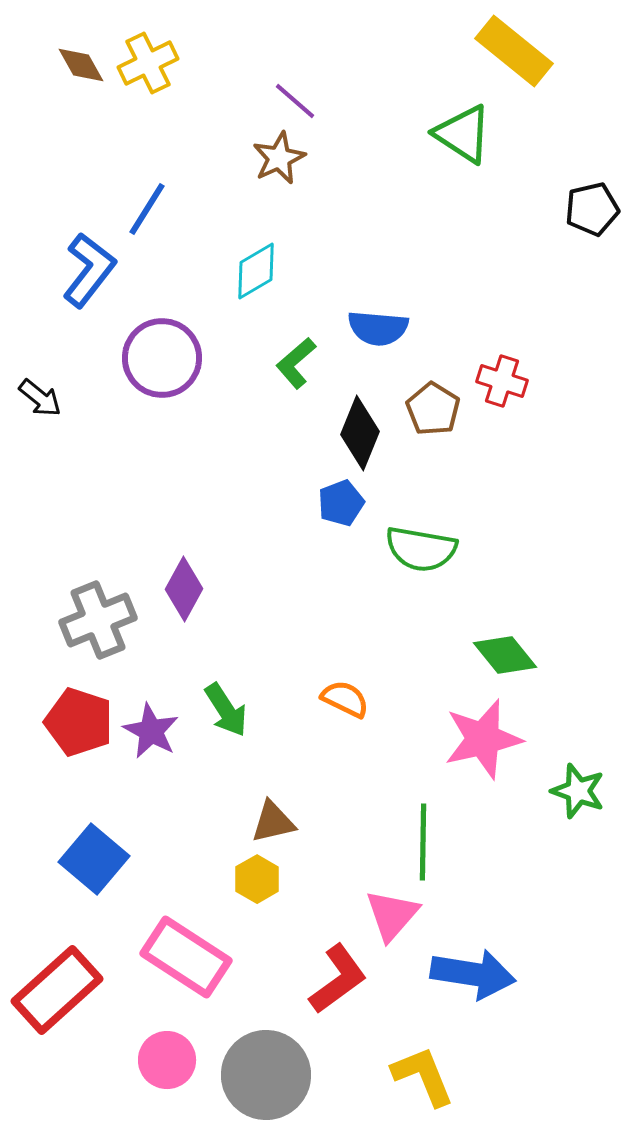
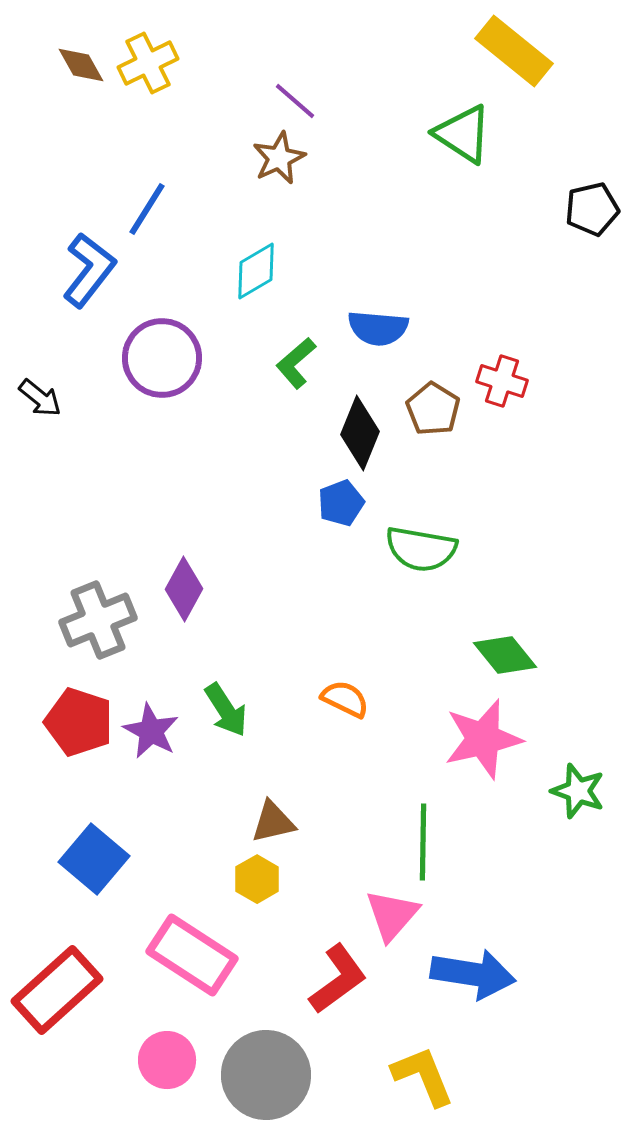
pink rectangle: moved 6 px right, 2 px up
